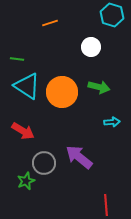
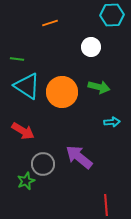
cyan hexagon: rotated 20 degrees counterclockwise
gray circle: moved 1 px left, 1 px down
